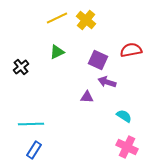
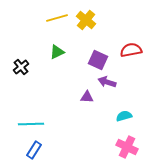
yellow line: rotated 10 degrees clockwise
cyan semicircle: rotated 49 degrees counterclockwise
